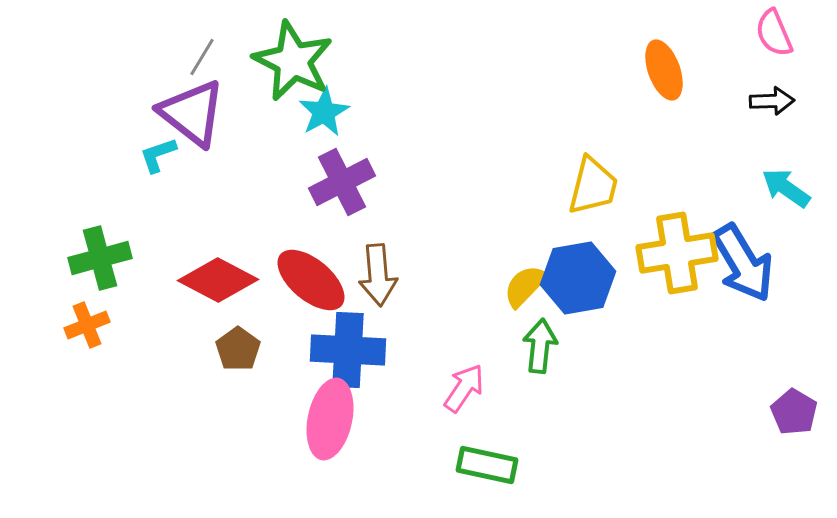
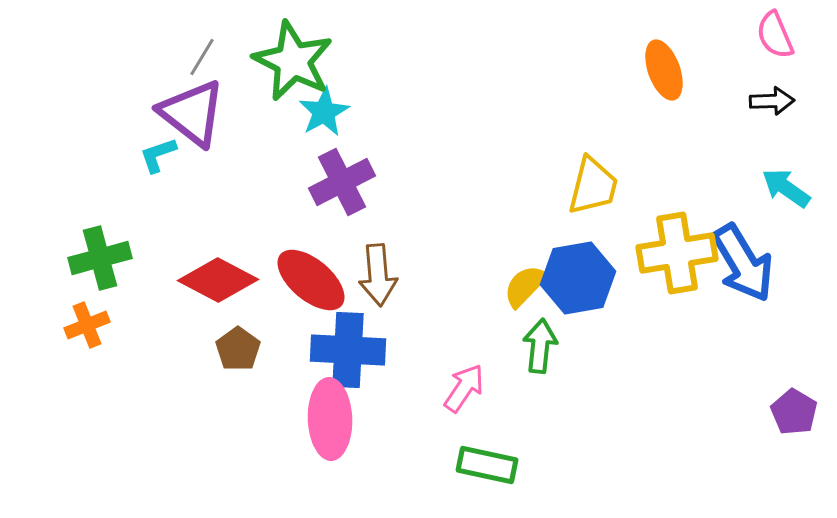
pink semicircle: moved 1 px right, 2 px down
pink ellipse: rotated 14 degrees counterclockwise
